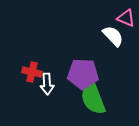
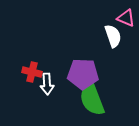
white semicircle: rotated 25 degrees clockwise
green semicircle: moved 1 px left, 1 px down
